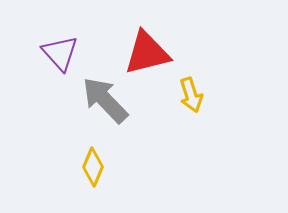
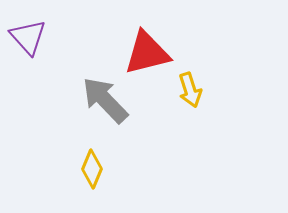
purple triangle: moved 32 px left, 16 px up
yellow arrow: moved 1 px left, 5 px up
yellow diamond: moved 1 px left, 2 px down
